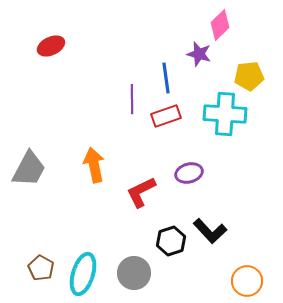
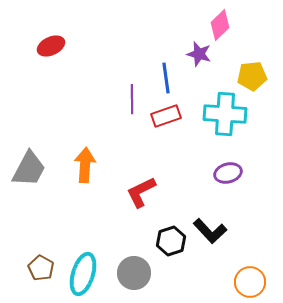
yellow pentagon: moved 3 px right
orange arrow: moved 9 px left; rotated 16 degrees clockwise
purple ellipse: moved 39 px right
orange circle: moved 3 px right, 1 px down
